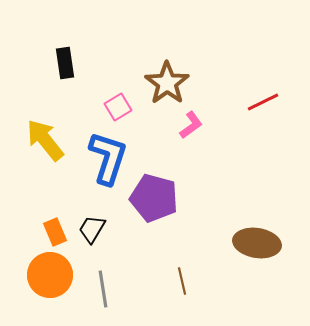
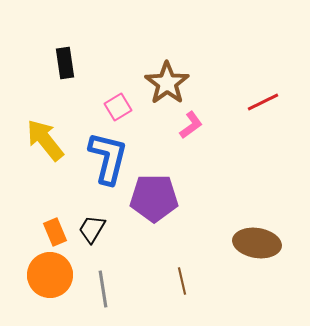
blue L-shape: rotated 4 degrees counterclockwise
purple pentagon: rotated 15 degrees counterclockwise
